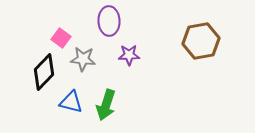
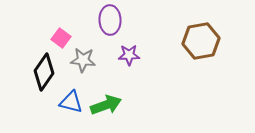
purple ellipse: moved 1 px right, 1 px up
gray star: moved 1 px down
black diamond: rotated 9 degrees counterclockwise
green arrow: rotated 128 degrees counterclockwise
